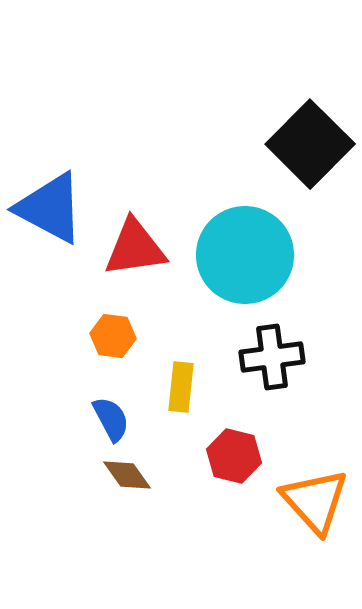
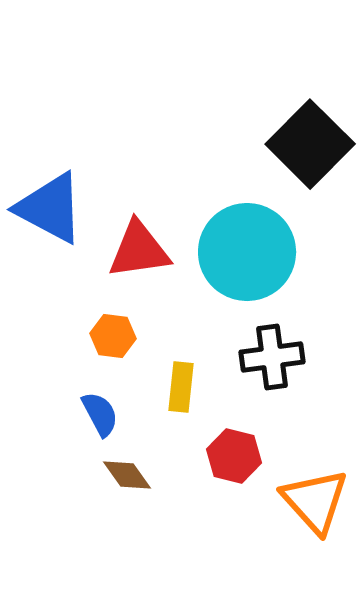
red triangle: moved 4 px right, 2 px down
cyan circle: moved 2 px right, 3 px up
blue semicircle: moved 11 px left, 5 px up
